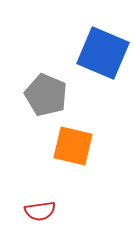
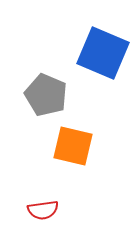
red semicircle: moved 3 px right, 1 px up
